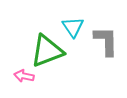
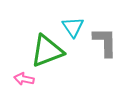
gray L-shape: moved 1 px left, 1 px down
pink arrow: moved 3 px down
